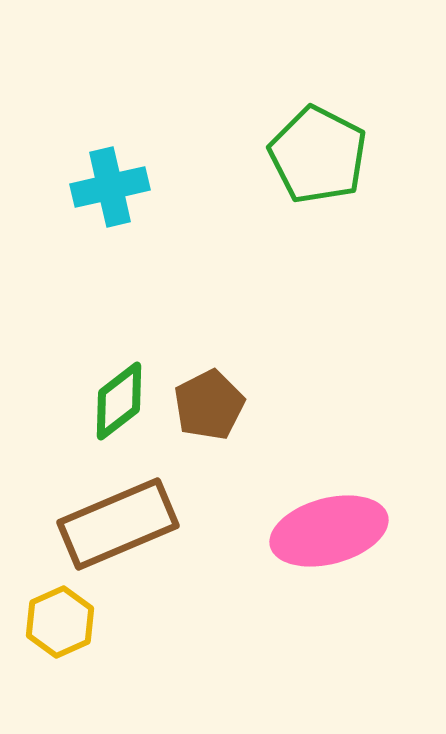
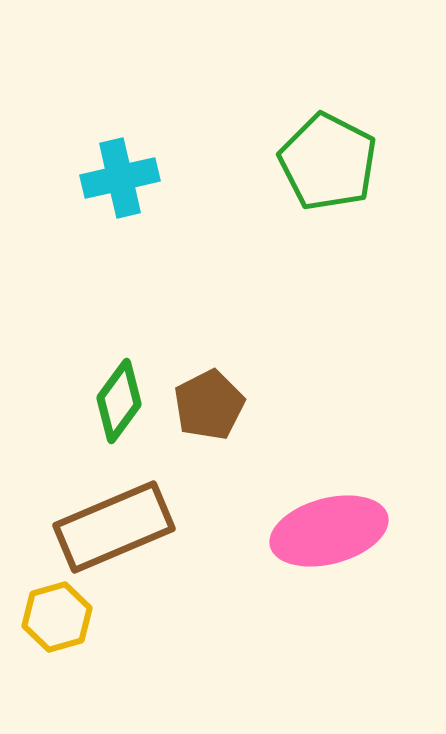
green pentagon: moved 10 px right, 7 px down
cyan cross: moved 10 px right, 9 px up
green diamond: rotated 16 degrees counterclockwise
brown rectangle: moved 4 px left, 3 px down
yellow hexagon: moved 3 px left, 5 px up; rotated 8 degrees clockwise
